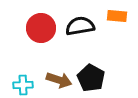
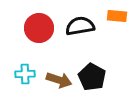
red circle: moved 2 px left
black pentagon: moved 1 px right, 1 px up
cyan cross: moved 2 px right, 11 px up
